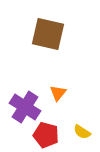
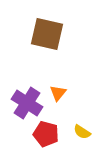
brown square: moved 1 px left
purple cross: moved 2 px right, 4 px up
red pentagon: moved 1 px up
